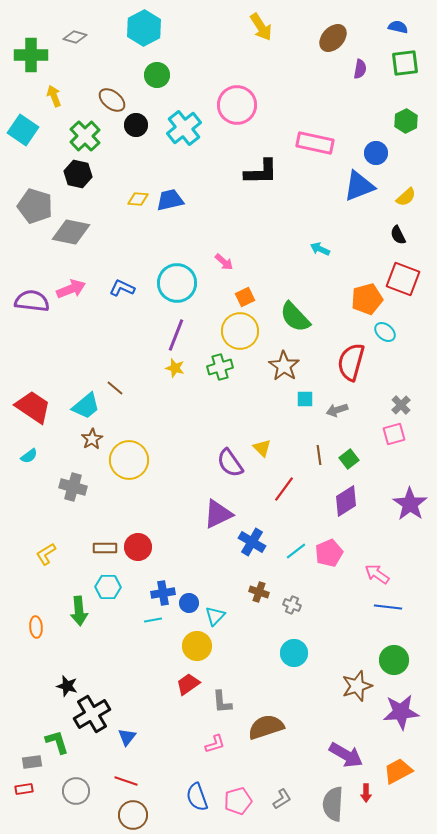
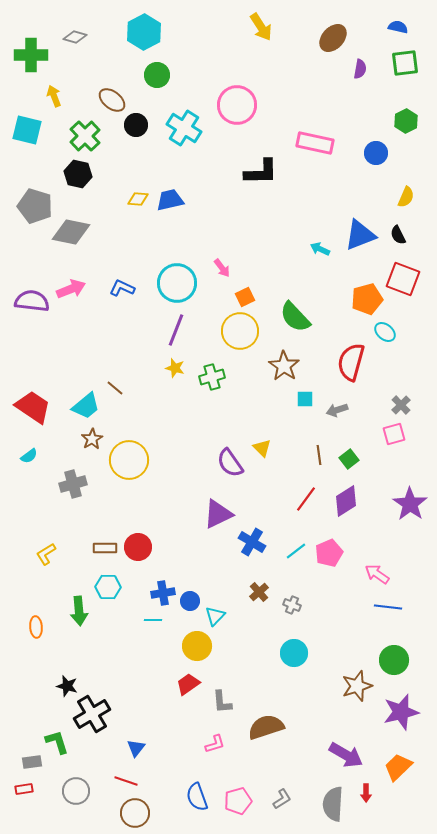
cyan hexagon at (144, 28): moved 4 px down
cyan cross at (184, 128): rotated 20 degrees counterclockwise
cyan square at (23, 130): moved 4 px right; rotated 20 degrees counterclockwise
blue triangle at (359, 186): moved 1 px right, 49 px down
yellow semicircle at (406, 197): rotated 25 degrees counterclockwise
pink arrow at (224, 262): moved 2 px left, 6 px down; rotated 12 degrees clockwise
purple line at (176, 335): moved 5 px up
green cross at (220, 367): moved 8 px left, 10 px down
gray cross at (73, 487): moved 3 px up; rotated 32 degrees counterclockwise
red line at (284, 489): moved 22 px right, 10 px down
brown cross at (259, 592): rotated 30 degrees clockwise
blue circle at (189, 603): moved 1 px right, 2 px up
cyan line at (153, 620): rotated 12 degrees clockwise
purple star at (401, 712): rotated 9 degrees counterclockwise
blue triangle at (127, 737): moved 9 px right, 11 px down
orange trapezoid at (398, 771): moved 4 px up; rotated 16 degrees counterclockwise
brown circle at (133, 815): moved 2 px right, 2 px up
